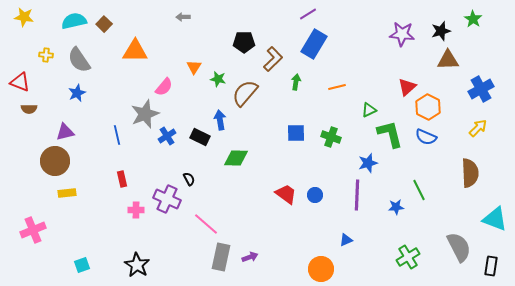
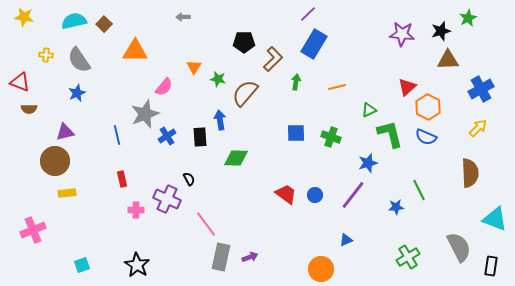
purple line at (308, 14): rotated 12 degrees counterclockwise
green star at (473, 19): moved 5 px left, 1 px up; rotated 12 degrees clockwise
black rectangle at (200, 137): rotated 60 degrees clockwise
purple line at (357, 195): moved 4 px left; rotated 36 degrees clockwise
pink line at (206, 224): rotated 12 degrees clockwise
